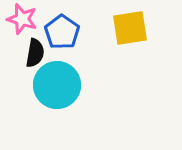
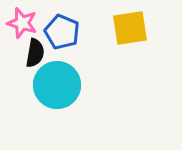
pink star: moved 4 px down
blue pentagon: rotated 12 degrees counterclockwise
